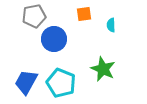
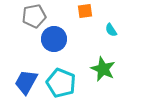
orange square: moved 1 px right, 3 px up
cyan semicircle: moved 5 px down; rotated 32 degrees counterclockwise
